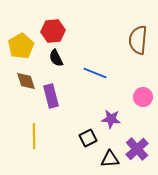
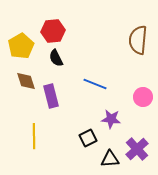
blue line: moved 11 px down
